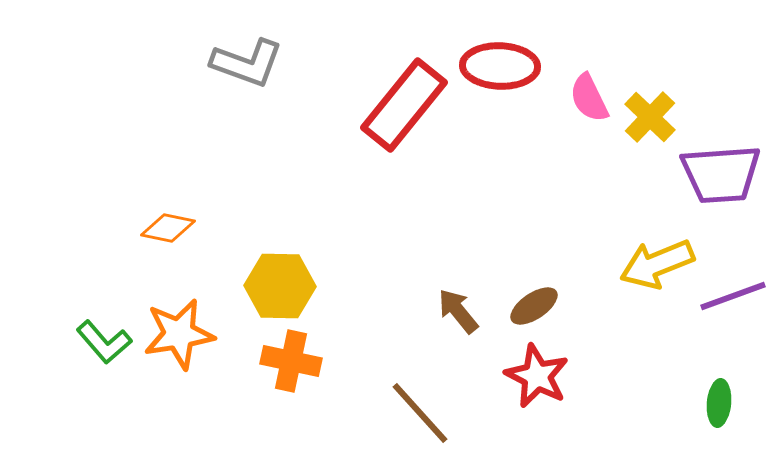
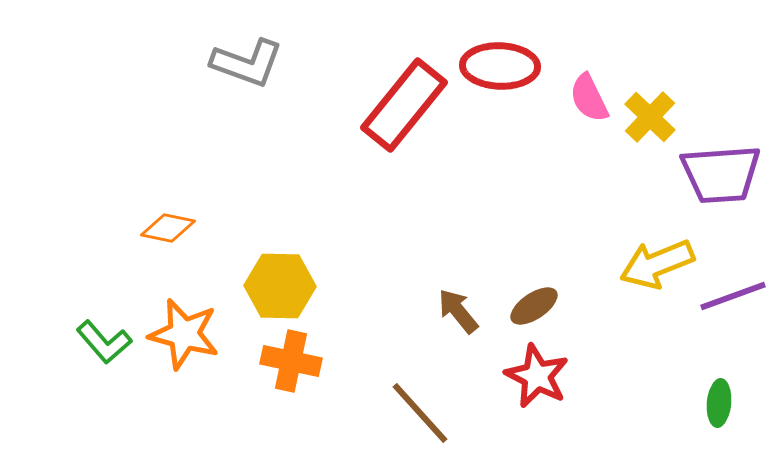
orange star: moved 5 px right; rotated 24 degrees clockwise
